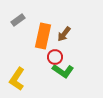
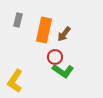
gray rectangle: rotated 40 degrees counterclockwise
orange rectangle: moved 1 px right, 6 px up
yellow L-shape: moved 2 px left, 2 px down
